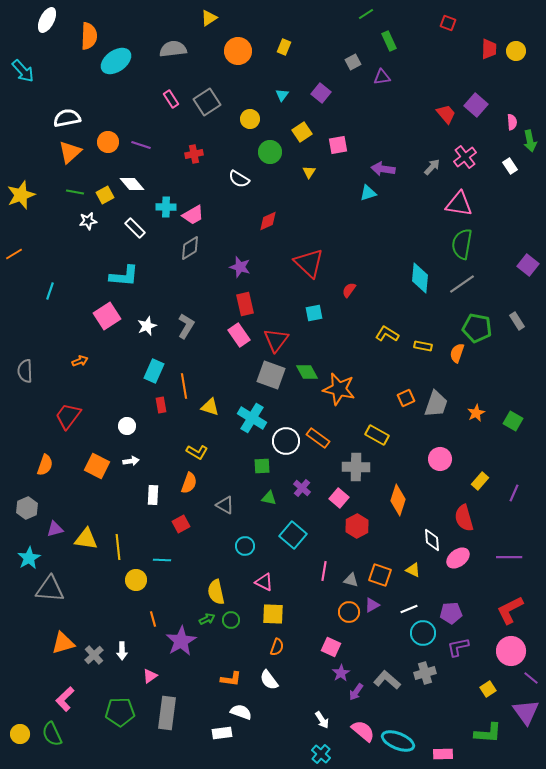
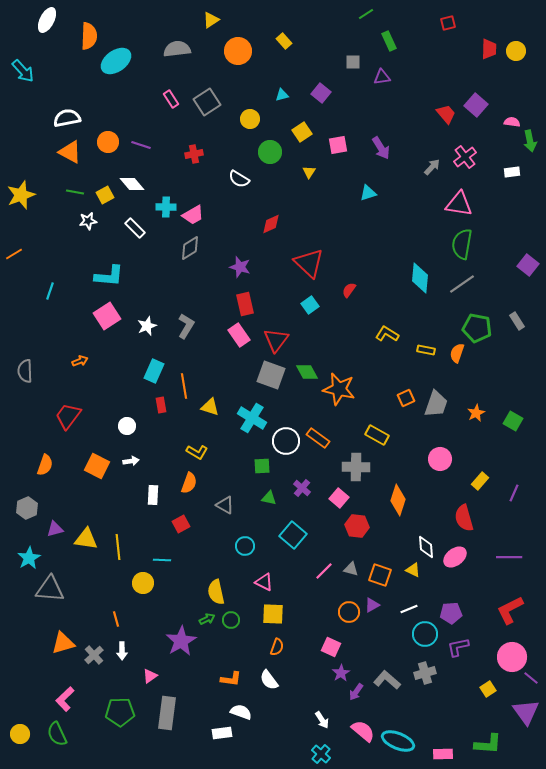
yellow triangle at (209, 18): moved 2 px right, 2 px down
red square at (448, 23): rotated 35 degrees counterclockwise
yellow rectangle at (284, 47): moved 6 px up; rotated 63 degrees counterclockwise
gray semicircle at (173, 49): moved 4 px right
gray square at (353, 62): rotated 28 degrees clockwise
cyan triangle at (282, 95): rotated 40 degrees clockwise
pink semicircle at (512, 122): rotated 77 degrees counterclockwise
orange triangle at (70, 152): rotated 50 degrees counterclockwise
white rectangle at (510, 166): moved 2 px right, 6 px down; rotated 63 degrees counterclockwise
purple arrow at (383, 169): moved 2 px left, 21 px up; rotated 130 degrees counterclockwise
red diamond at (268, 221): moved 3 px right, 3 px down
cyan L-shape at (124, 276): moved 15 px left
cyan square at (314, 313): moved 4 px left, 8 px up; rotated 24 degrees counterclockwise
yellow rectangle at (423, 346): moved 3 px right, 4 px down
red hexagon at (357, 526): rotated 25 degrees counterclockwise
white diamond at (432, 540): moved 6 px left, 7 px down
pink ellipse at (458, 558): moved 3 px left, 1 px up
pink line at (324, 571): rotated 36 degrees clockwise
yellow circle at (136, 580): moved 7 px right, 3 px down
gray triangle at (351, 580): moved 11 px up
orange line at (153, 619): moved 37 px left
cyan circle at (423, 633): moved 2 px right, 1 px down
pink circle at (511, 651): moved 1 px right, 6 px down
green L-shape at (488, 733): moved 11 px down
green semicircle at (52, 734): moved 5 px right
